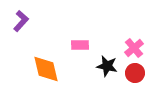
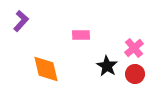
pink rectangle: moved 1 px right, 10 px up
black star: rotated 20 degrees clockwise
red circle: moved 1 px down
